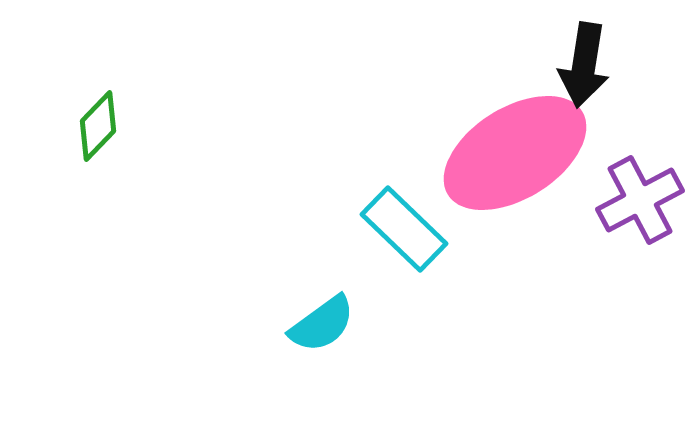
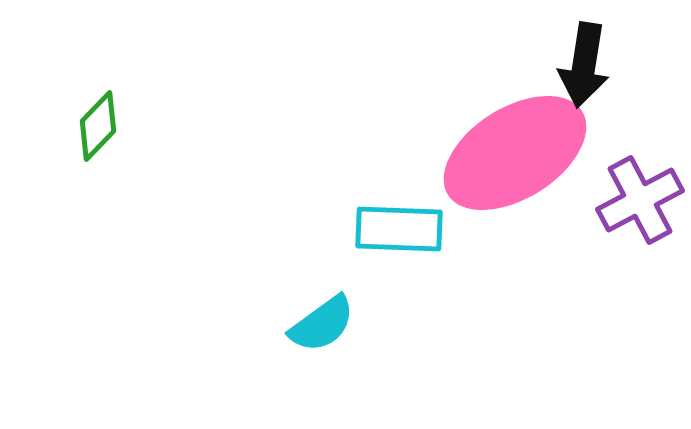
cyan rectangle: moved 5 px left; rotated 42 degrees counterclockwise
